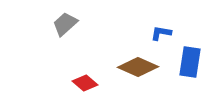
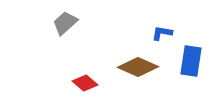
gray trapezoid: moved 1 px up
blue L-shape: moved 1 px right
blue rectangle: moved 1 px right, 1 px up
